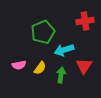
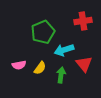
red cross: moved 2 px left
red triangle: moved 2 px up; rotated 12 degrees counterclockwise
